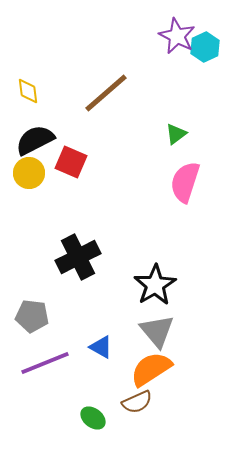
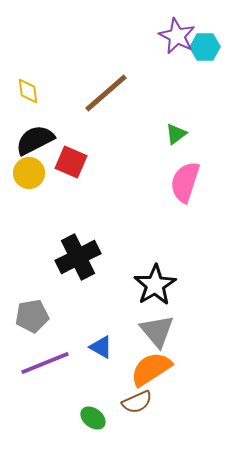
cyan hexagon: rotated 24 degrees clockwise
gray pentagon: rotated 16 degrees counterclockwise
